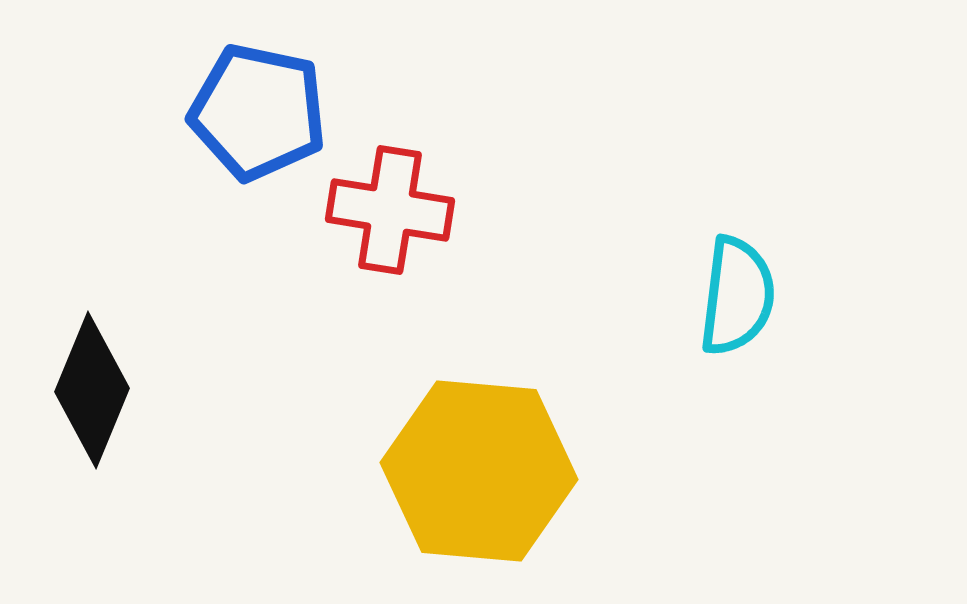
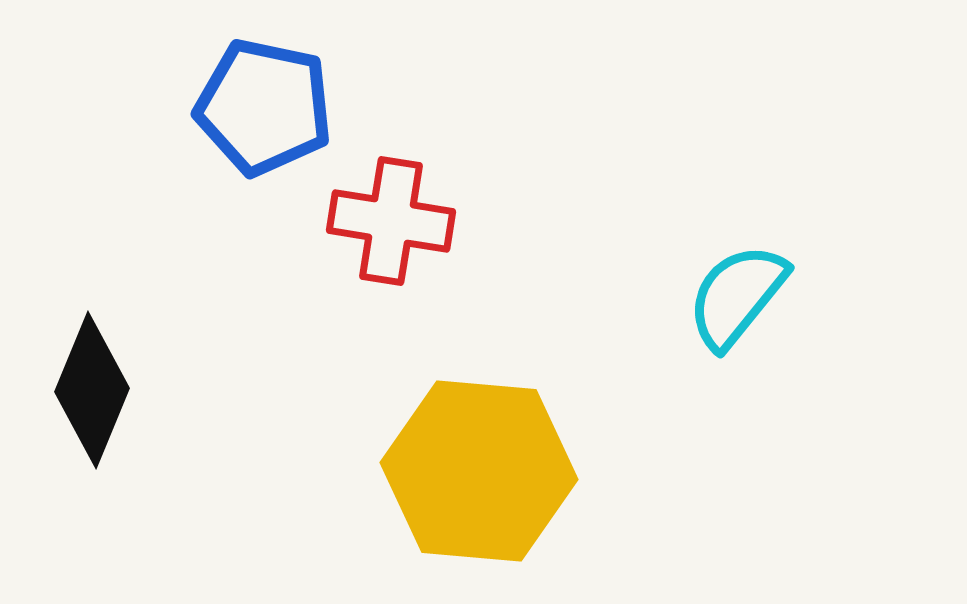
blue pentagon: moved 6 px right, 5 px up
red cross: moved 1 px right, 11 px down
cyan semicircle: rotated 148 degrees counterclockwise
